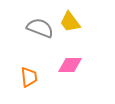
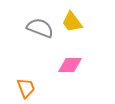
yellow trapezoid: moved 2 px right
orange trapezoid: moved 3 px left, 11 px down; rotated 15 degrees counterclockwise
